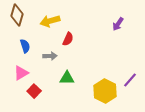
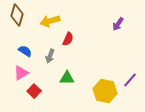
blue semicircle: moved 5 px down; rotated 40 degrees counterclockwise
gray arrow: rotated 112 degrees clockwise
yellow hexagon: rotated 15 degrees counterclockwise
